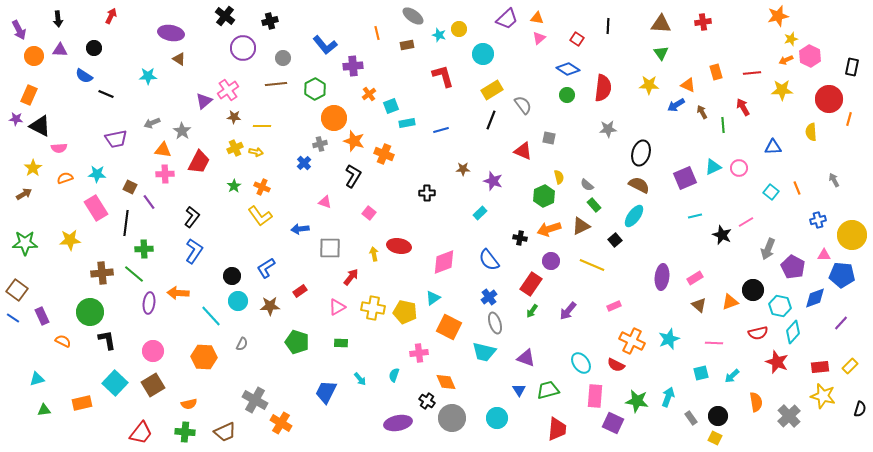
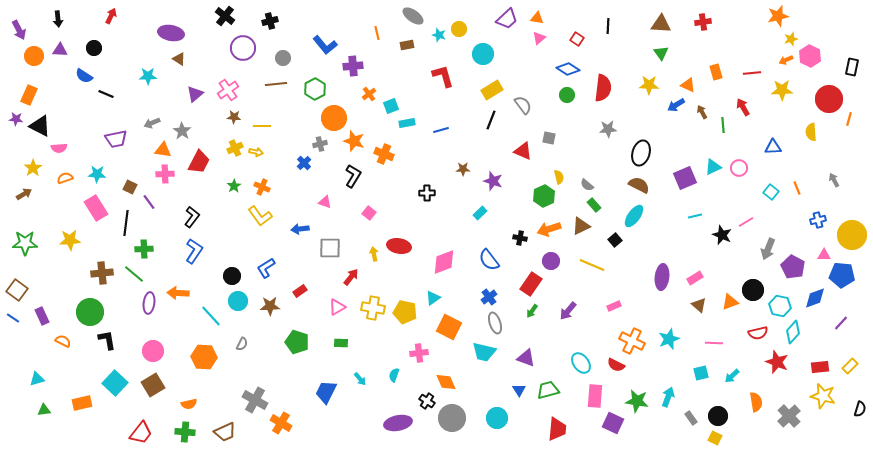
purple triangle at (204, 101): moved 9 px left, 7 px up
